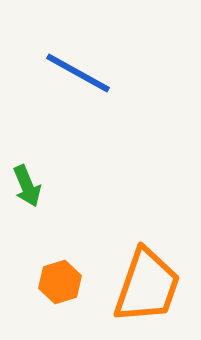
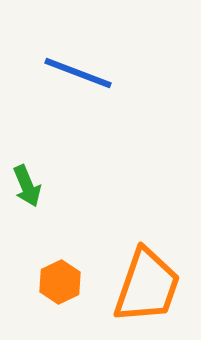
blue line: rotated 8 degrees counterclockwise
orange hexagon: rotated 9 degrees counterclockwise
